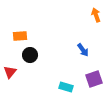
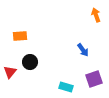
black circle: moved 7 px down
